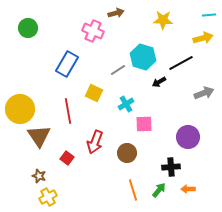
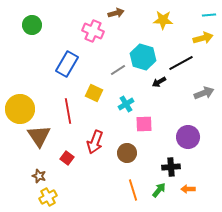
green circle: moved 4 px right, 3 px up
